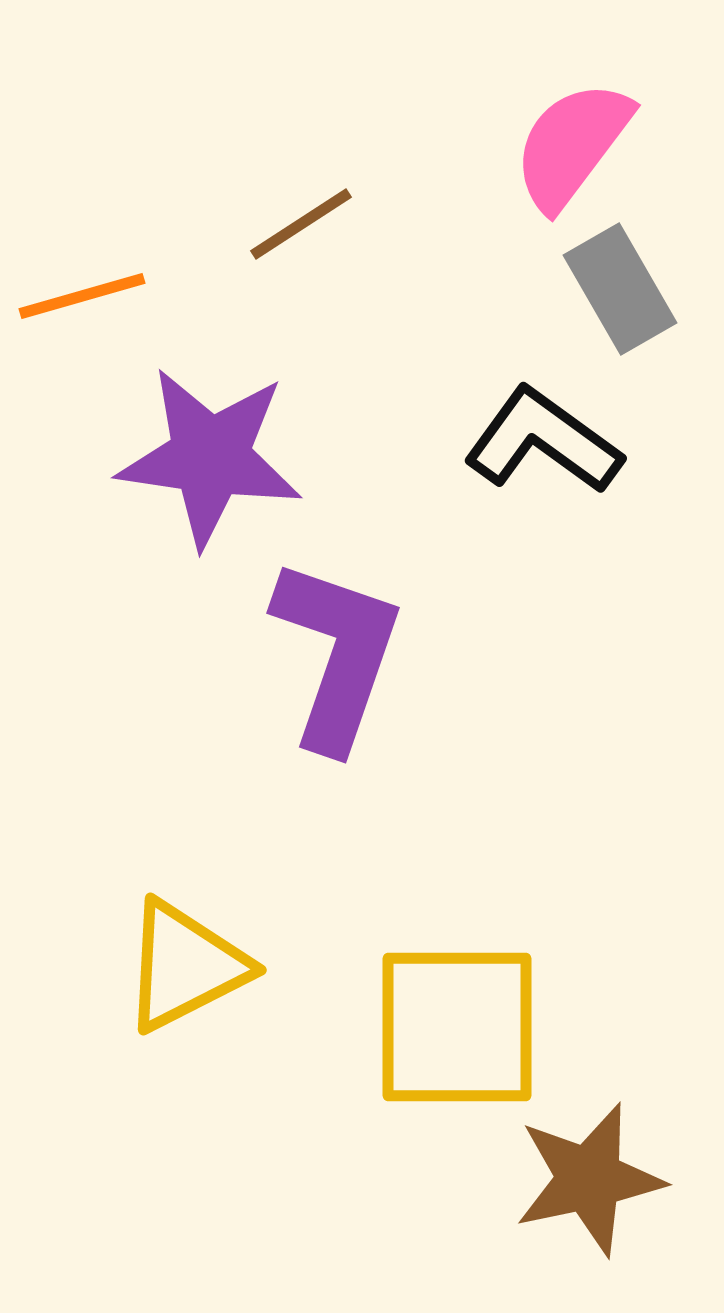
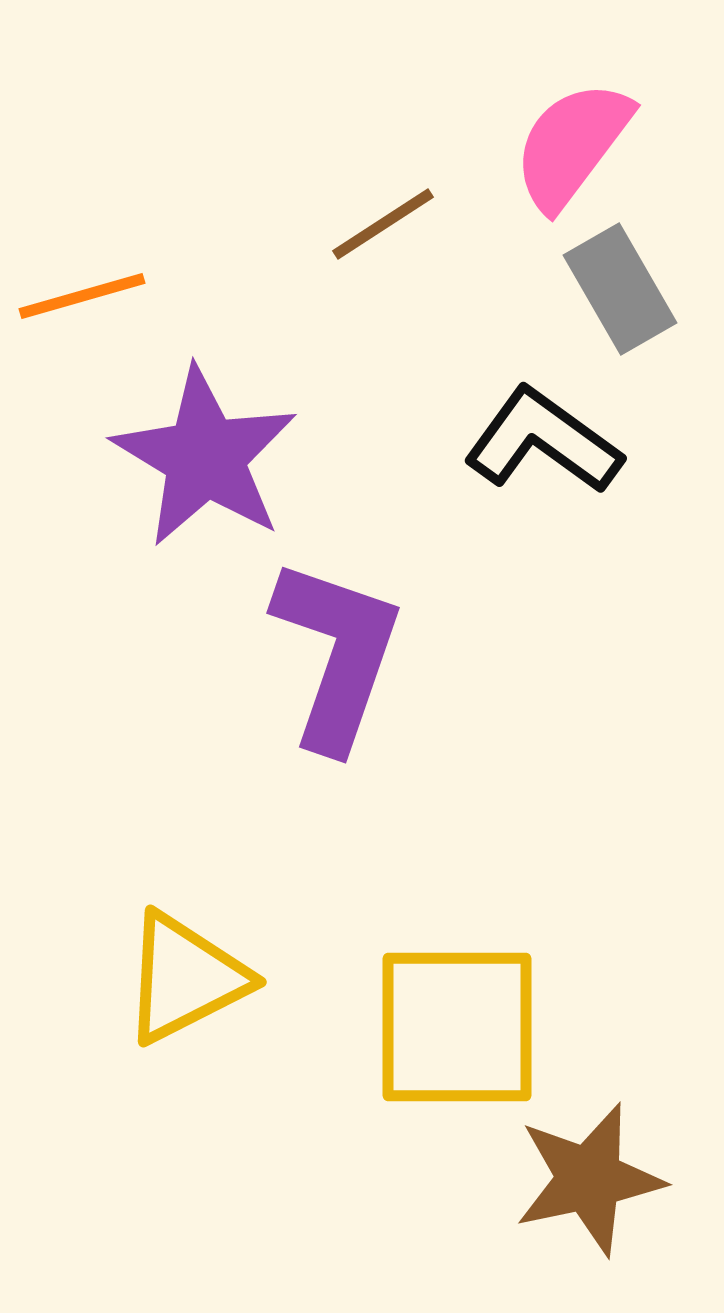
brown line: moved 82 px right
purple star: moved 5 px left; rotated 23 degrees clockwise
yellow triangle: moved 12 px down
